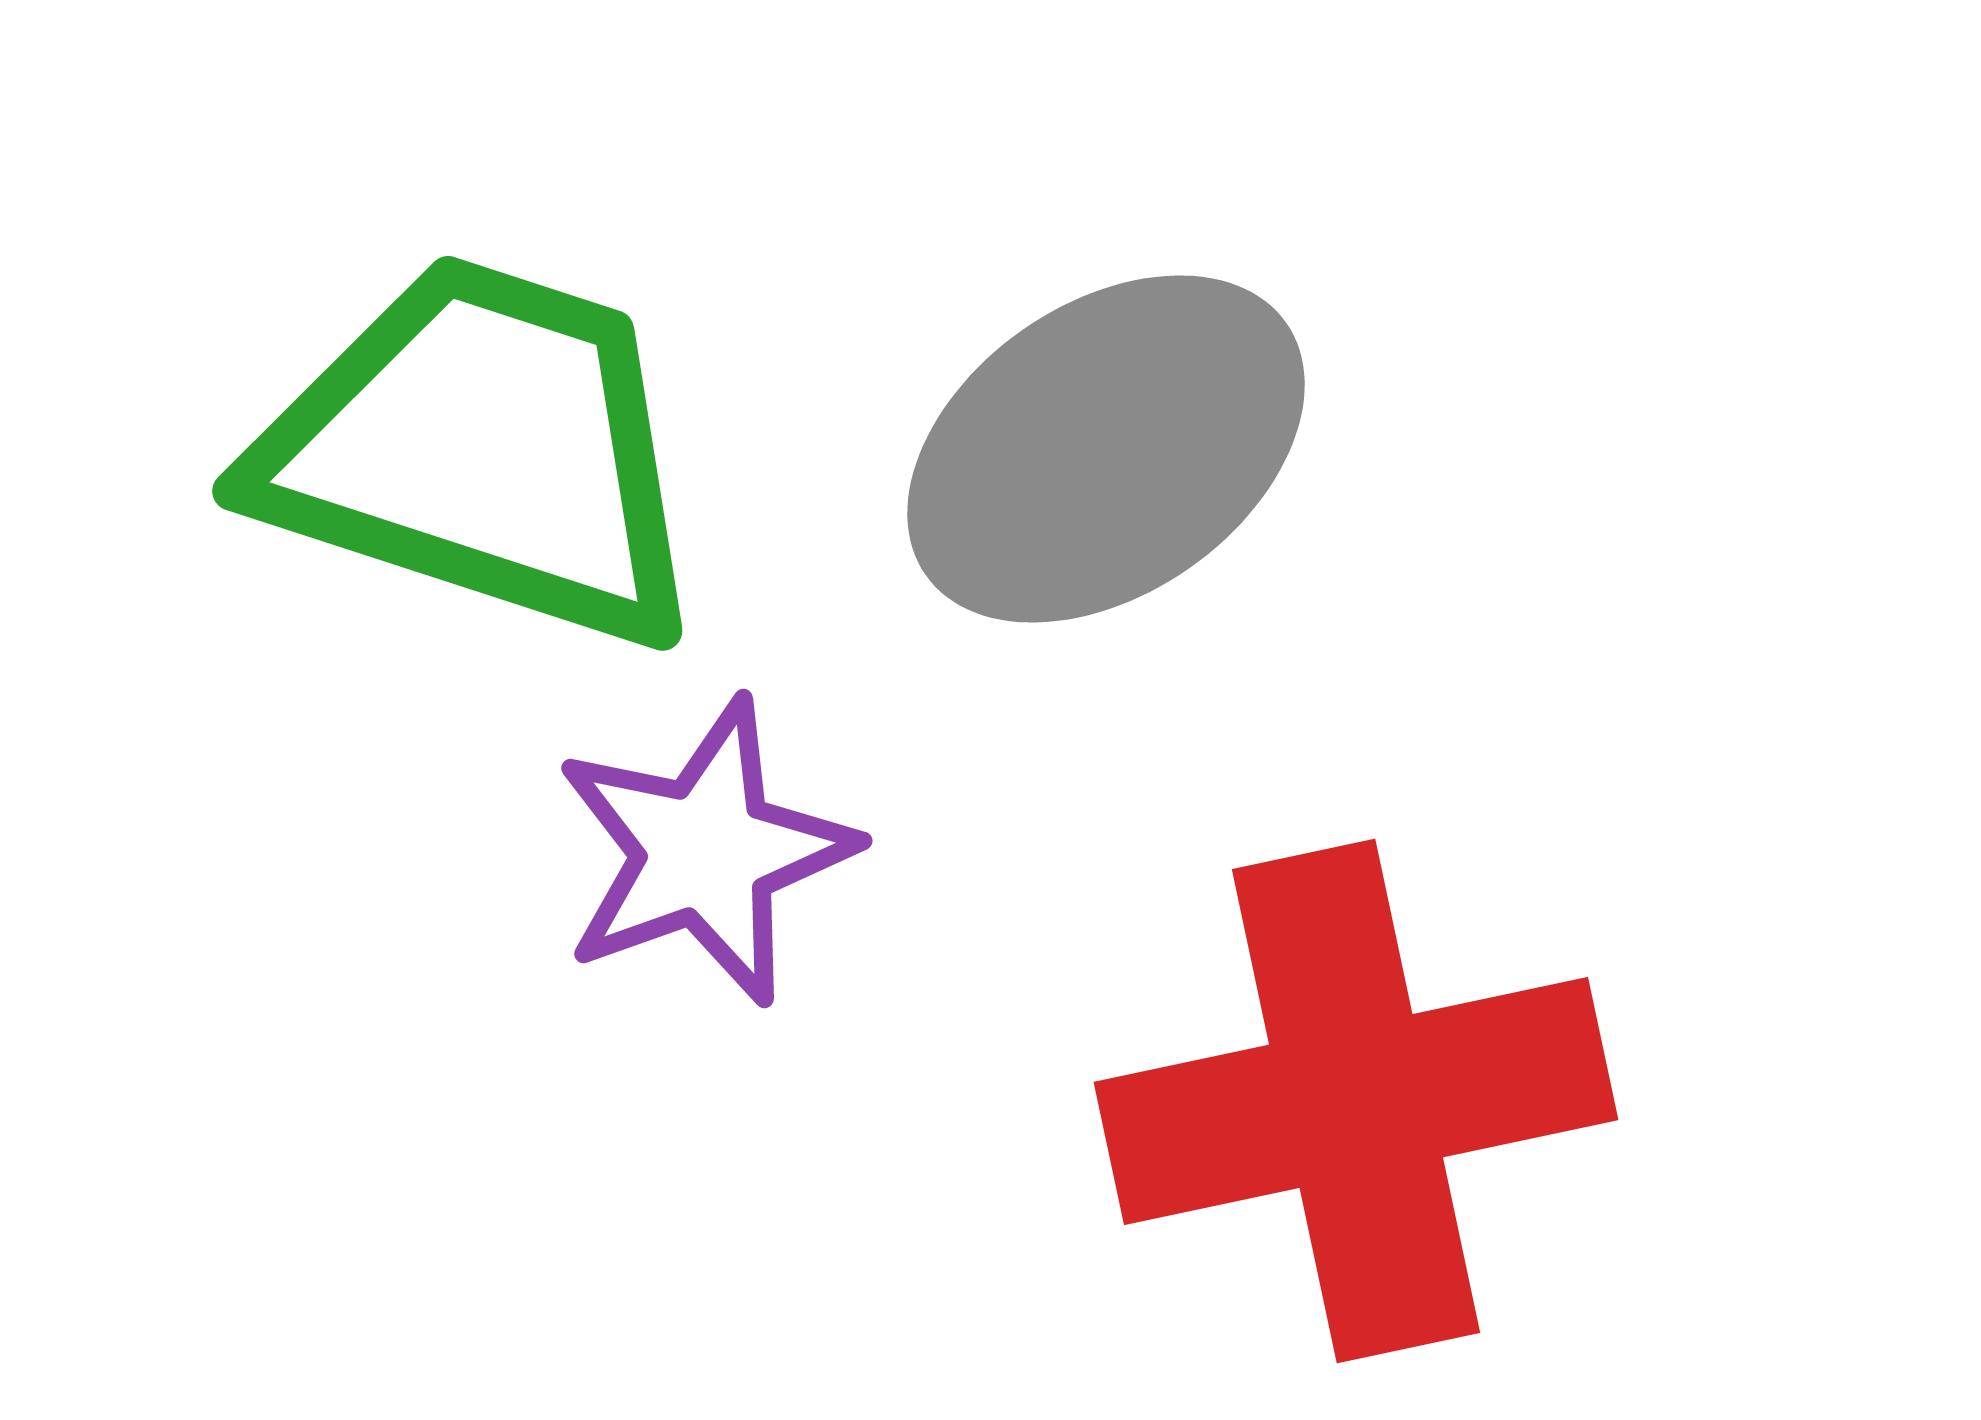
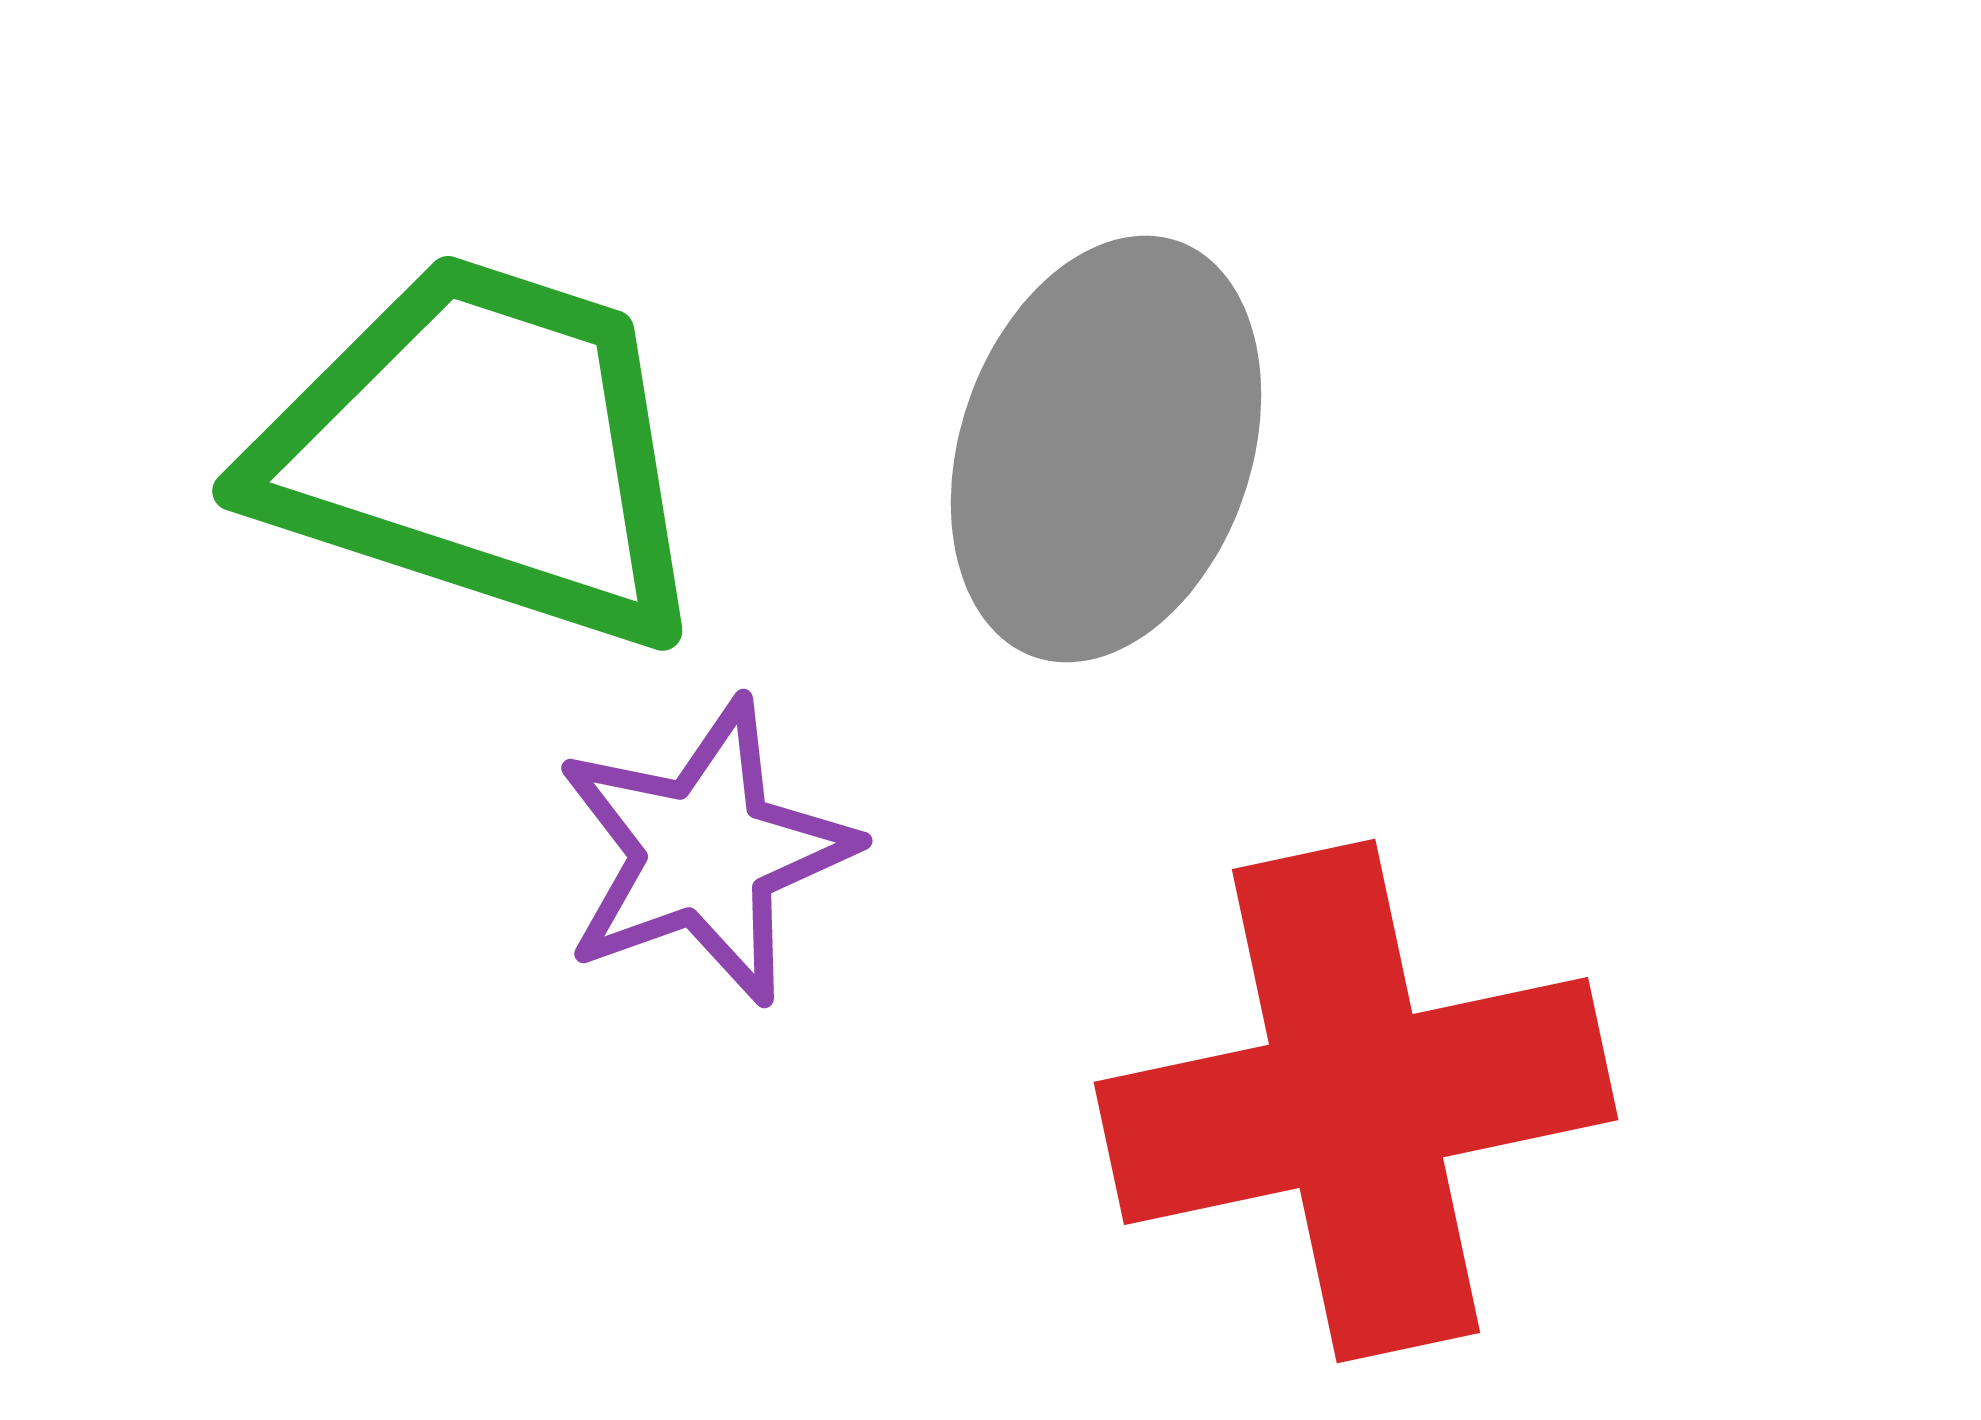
gray ellipse: rotated 36 degrees counterclockwise
